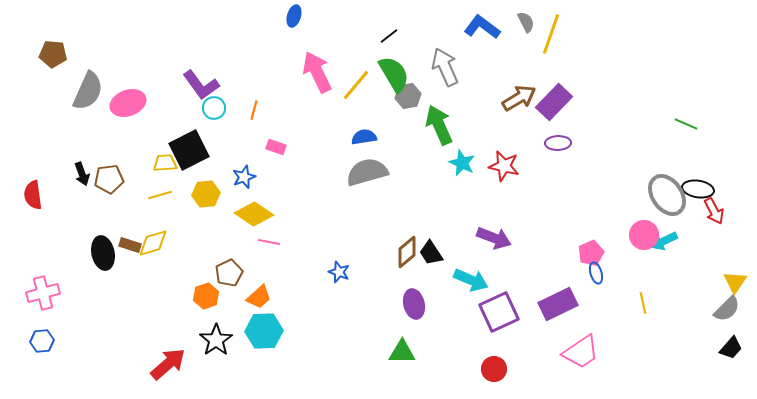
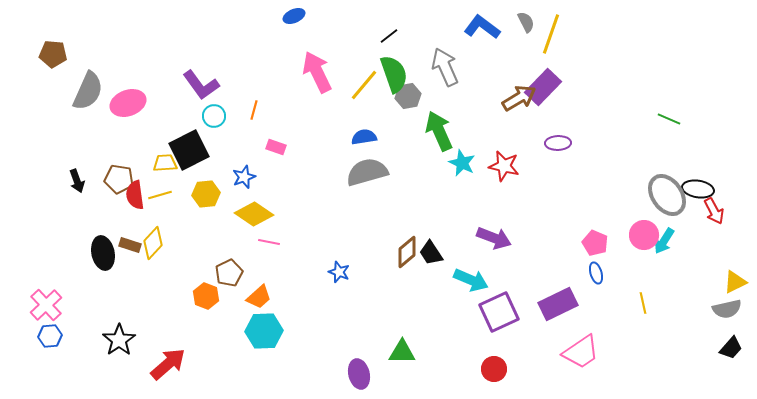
blue ellipse at (294, 16): rotated 50 degrees clockwise
green semicircle at (394, 74): rotated 12 degrees clockwise
yellow line at (356, 85): moved 8 px right
purple rectangle at (554, 102): moved 11 px left, 15 px up
cyan circle at (214, 108): moved 8 px down
green line at (686, 124): moved 17 px left, 5 px up
green arrow at (439, 125): moved 6 px down
black arrow at (82, 174): moved 5 px left, 7 px down
brown pentagon at (109, 179): moved 10 px right; rotated 16 degrees clockwise
red semicircle at (33, 195): moved 102 px right
cyan arrow at (664, 241): rotated 32 degrees counterclockwise
yellow diamond at (153, 243): rotated 32 degrees counterclockwise
pink pentagon at (591, 253): moved 4 px right, 10 px up; rotated 25 degrees counterclockwise
yellow triangle at (735, 282): rotated 30 degrees clockwise
pink cross at (43, 293): moved 3 px right, 12 px down; rotated 28 degrees counterclockwise
orange hexagon at (206, 296): rotated 20 degrees counterclockwise
purple ellipse at (414, 304): moved 55 px left, 70 px down
gray semicircle at (727, 309): rotated 32 degrees clockwise
black star at (216, 340): moved 97 px left
blue hexagon at (42, 341): moved 8 px right, 5 px up
